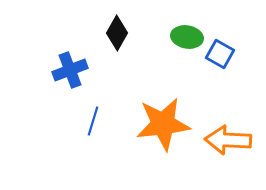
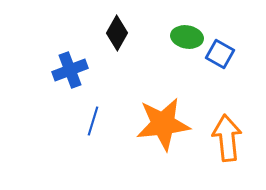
orange arrow: moved 1 px left, 2 px up; rotated 81 degrees clockwise
